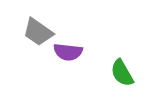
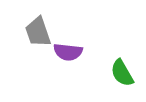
gray trapezoid: rotated 36 degrees clockwise
